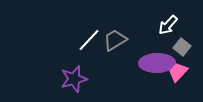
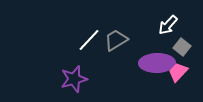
gray trapezoid: moved 1 px right
